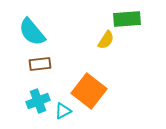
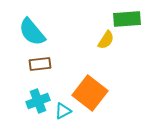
orange square: moved 1 px right, 2 px down
